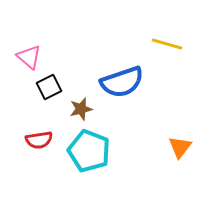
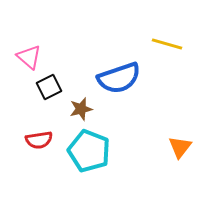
blue semicircle: moved 3 px left, 4 px up
